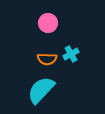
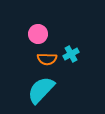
pink circle: moved 10 px left, 11 px down
